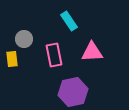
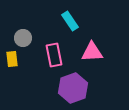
cyan rectangle: moved 1 px right
gray circle: moved 1 px left, 1 px up
purple hexagon: moved 4 px up; rotated 8 degrees counterclockwise
